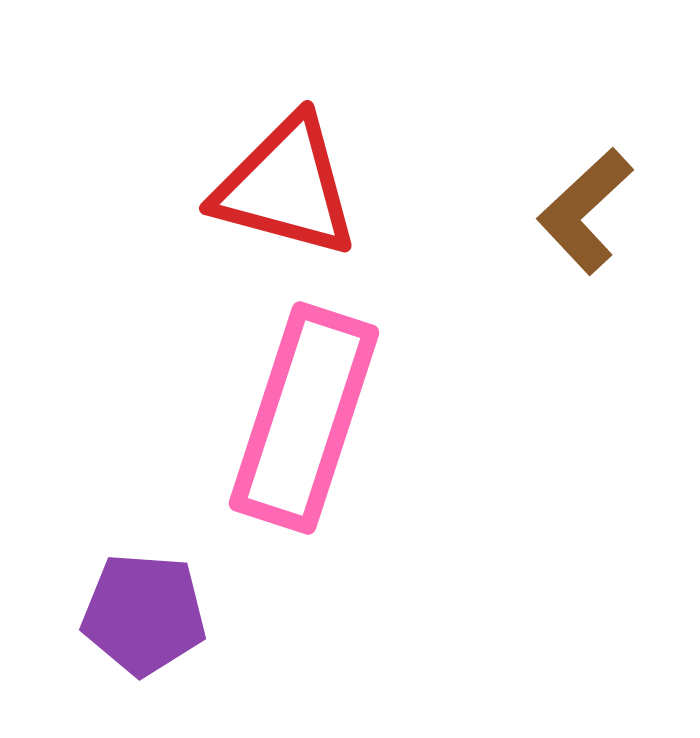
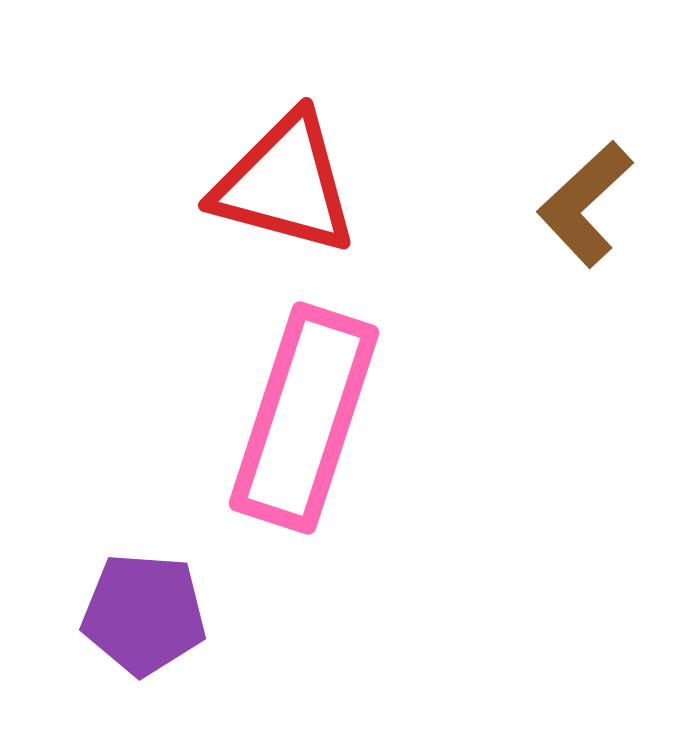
red triangle: moved 1 px left, 3 px up
brown L-shape: moved 7 px up
